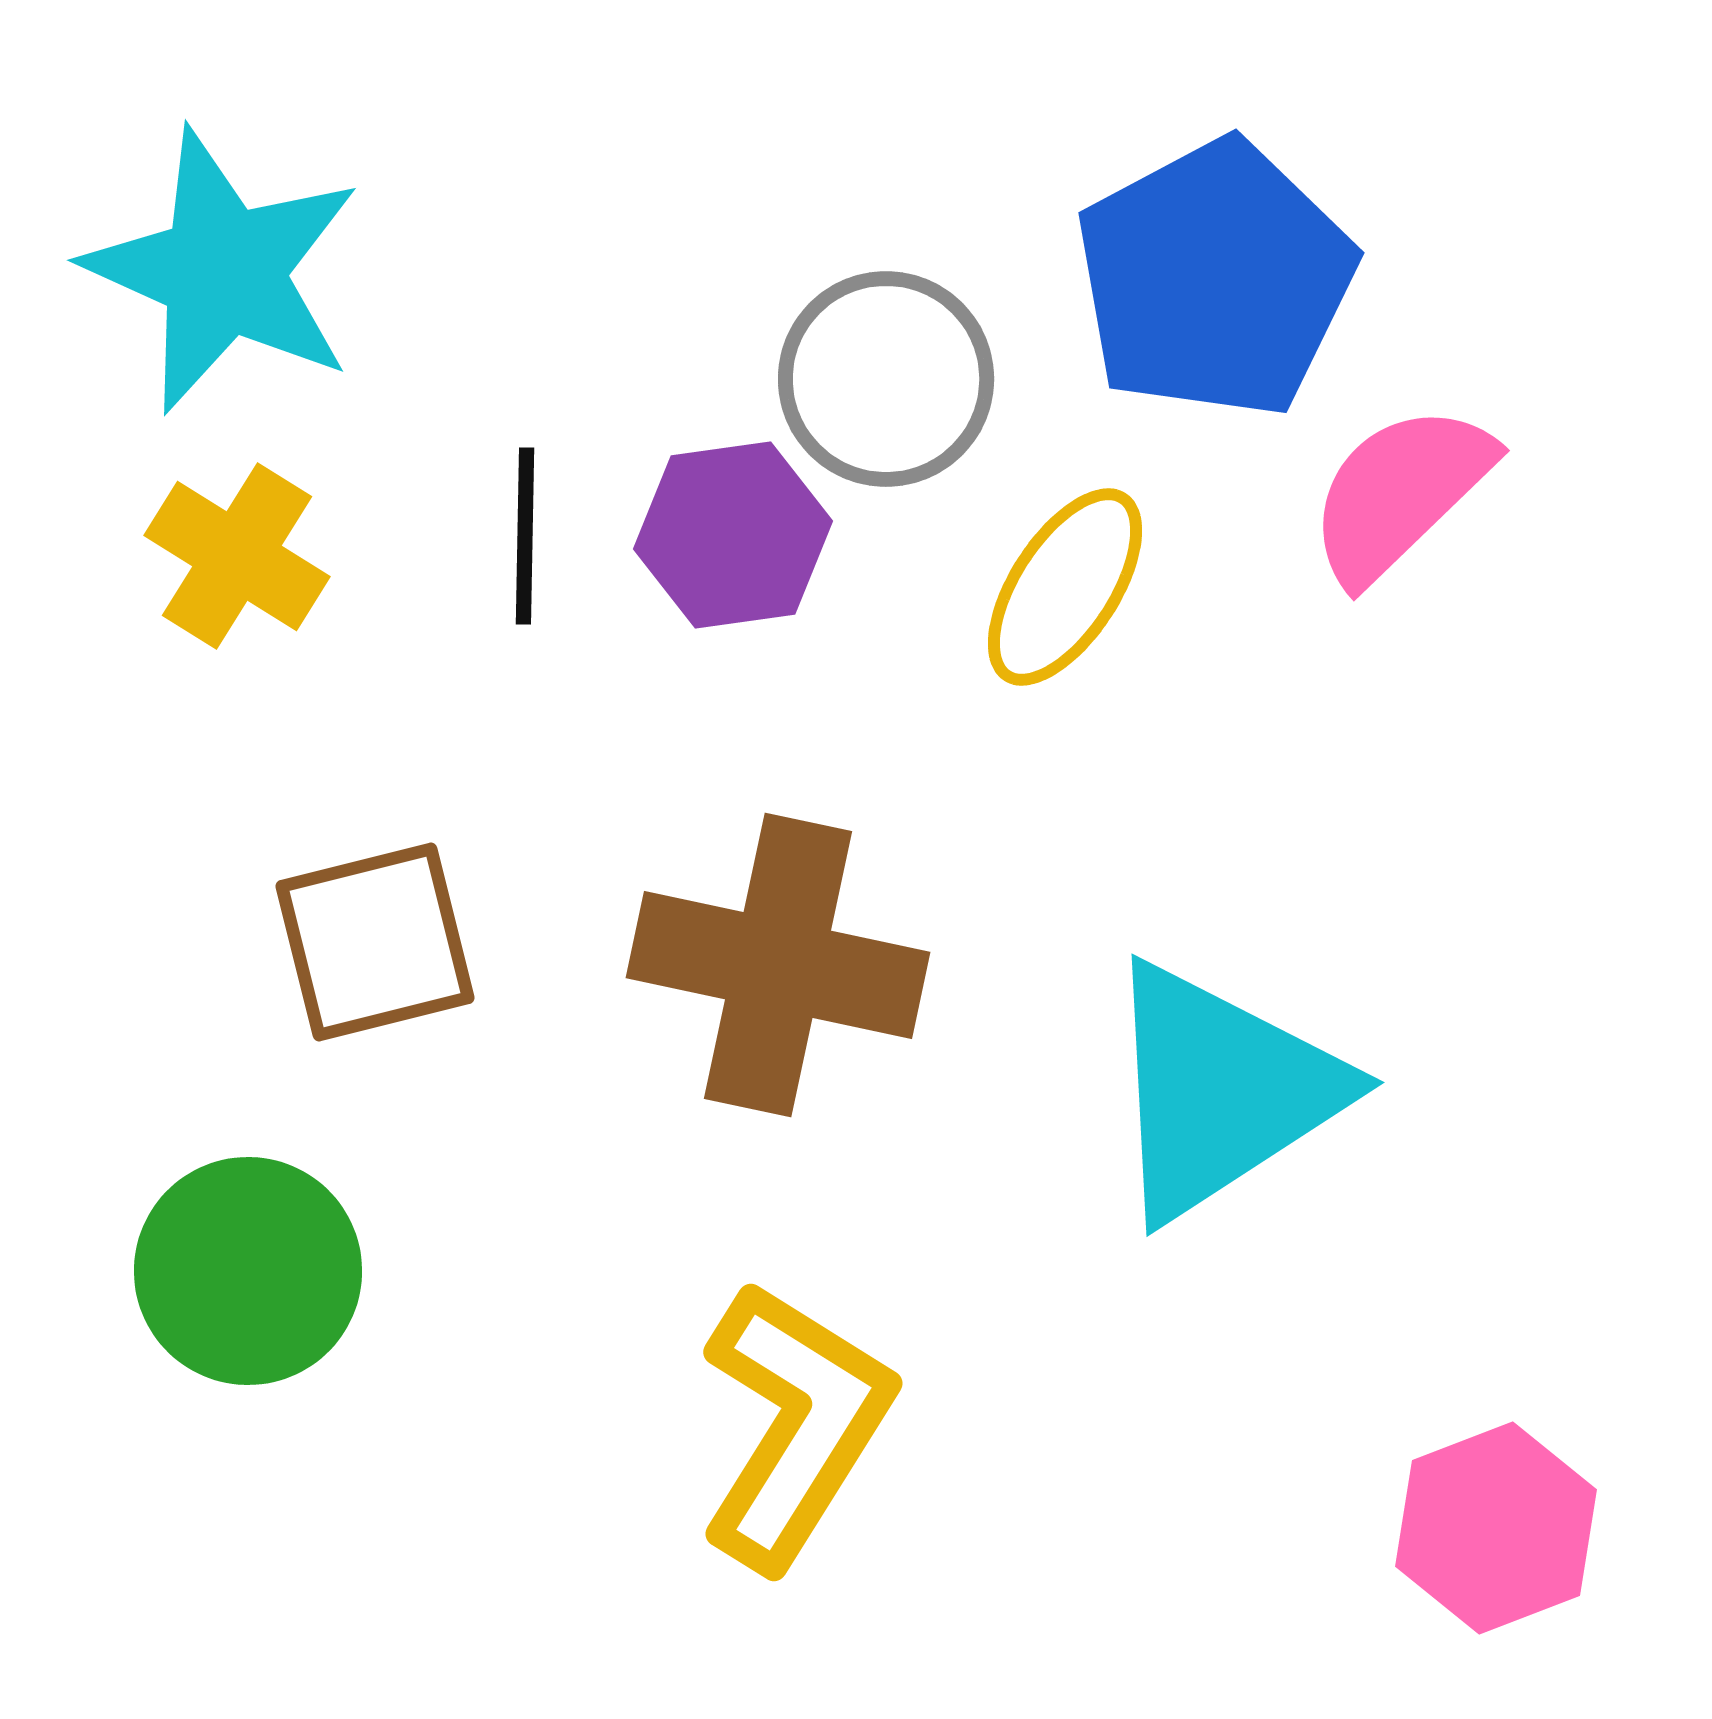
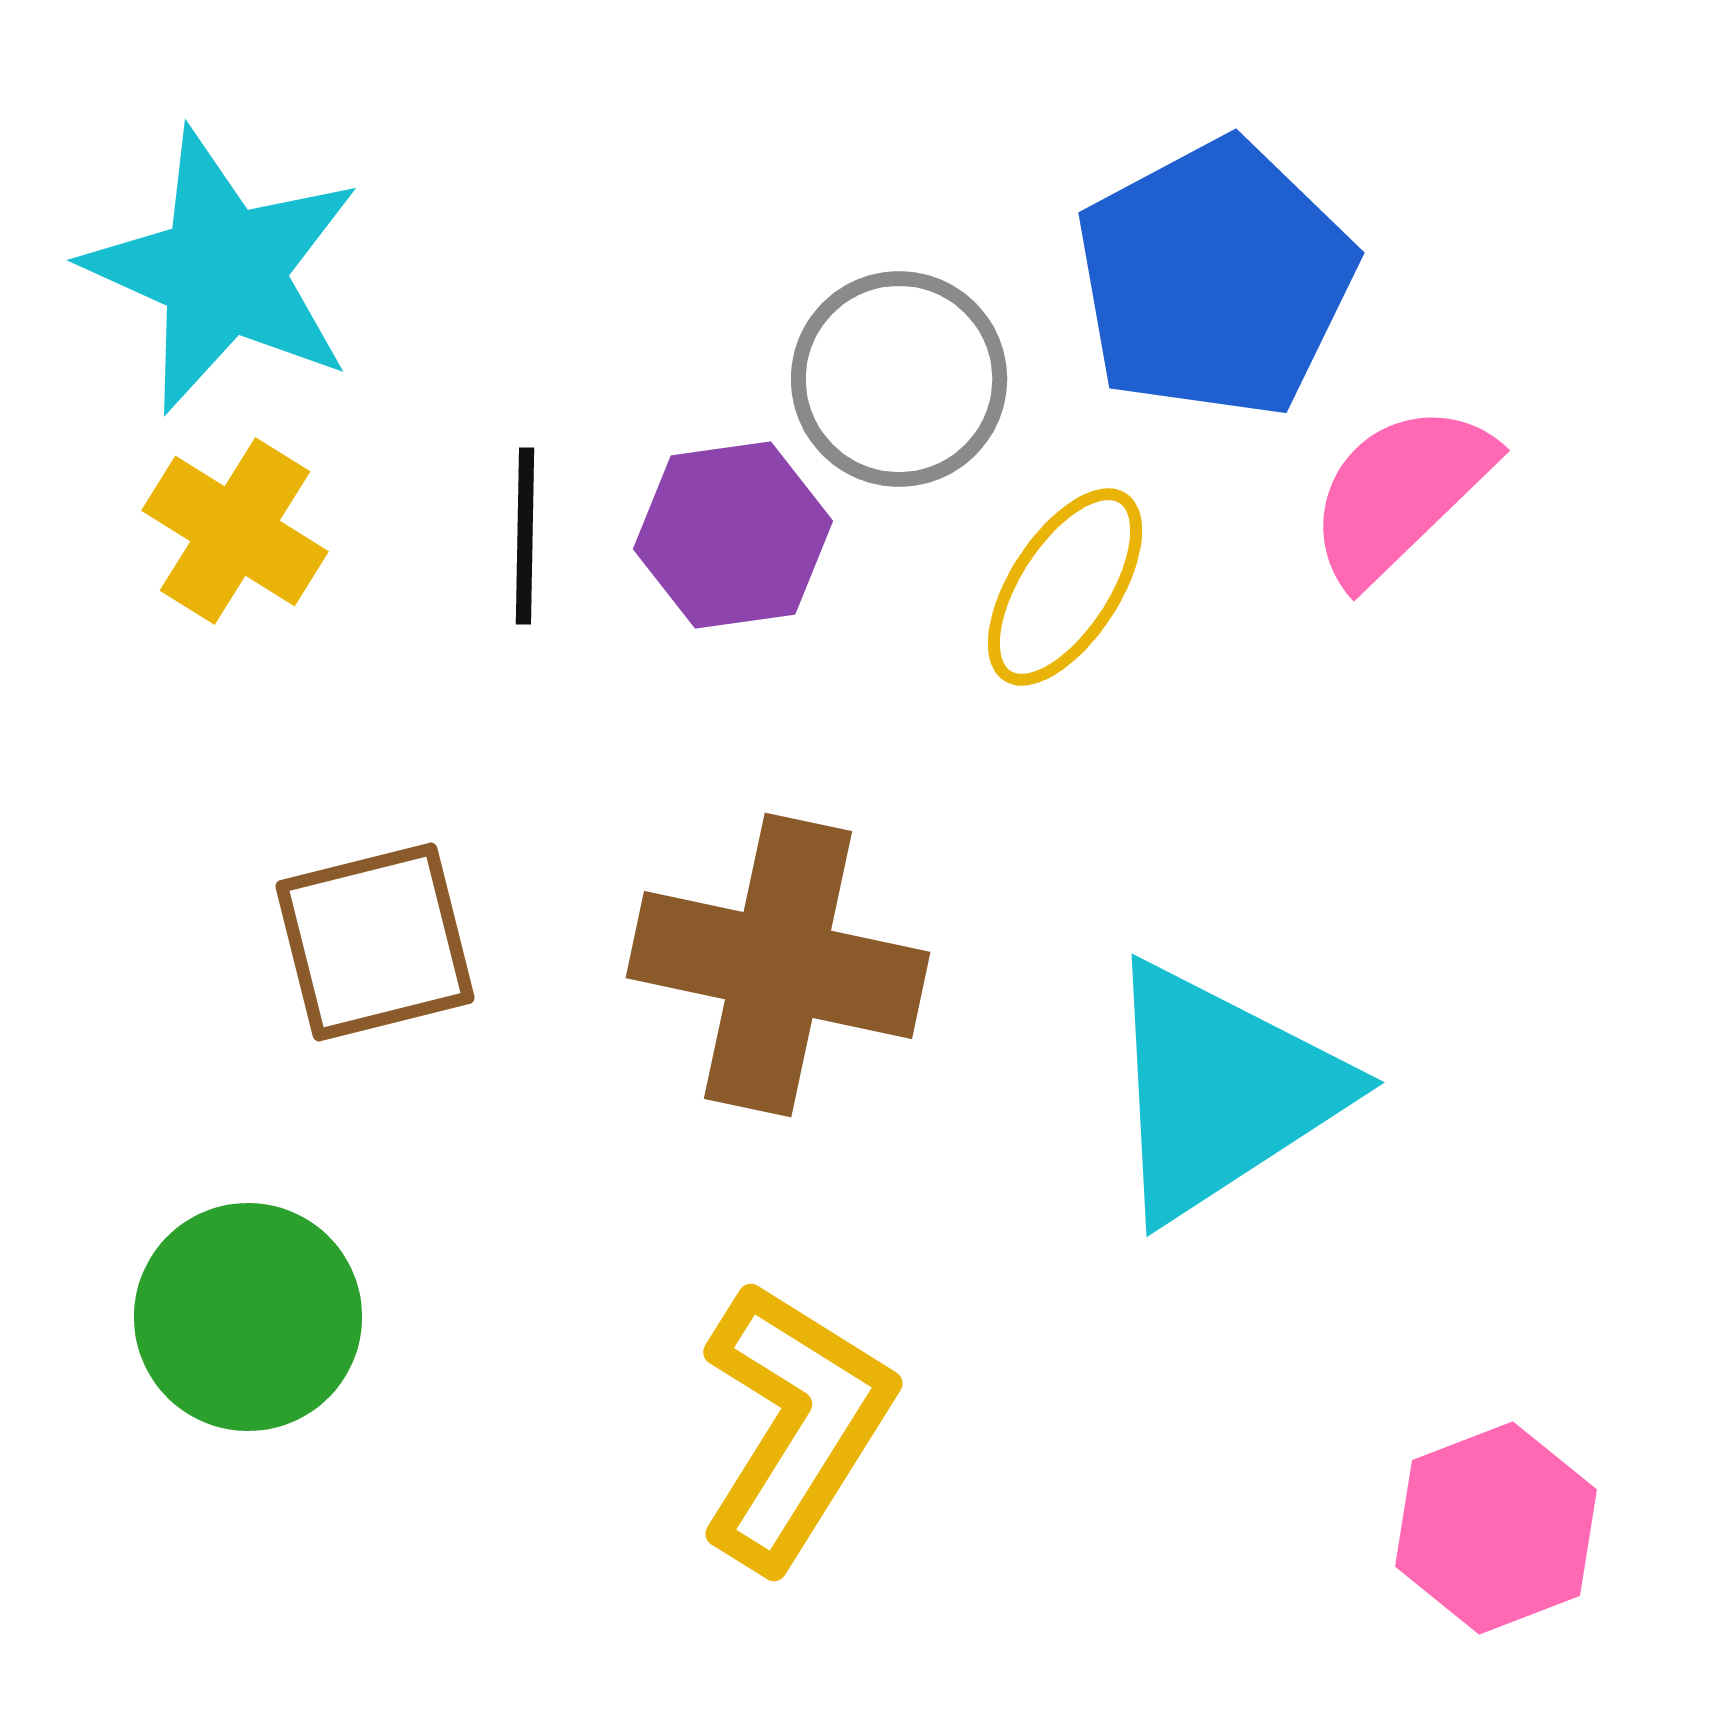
gray circle: moved 13 px right
yellow cross: moved 2 px left, 25 px up
green circle: moved 46 px down
